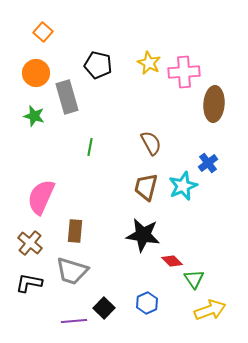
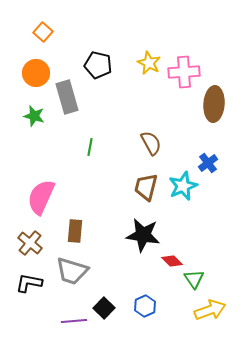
blue hexagon: moved 2 px left, 3 px down
